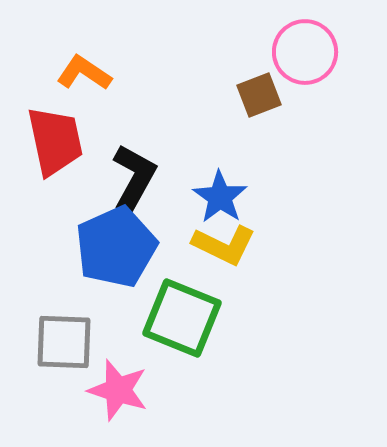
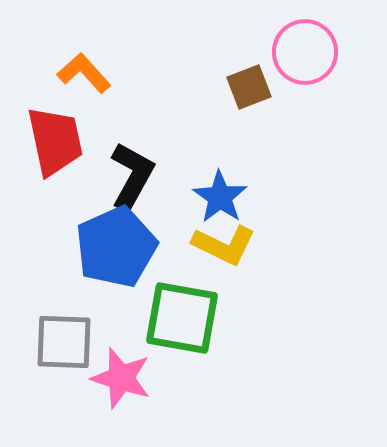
orange L-shape: rotated 14 degrees clockwise
brown square: moved 10 px left, 8 px up
black L-shape: moved 2 px left, 2 px up
green square: rotated 12 degrees counterclockwise
pink star: moved 3 px right, 12 px up
